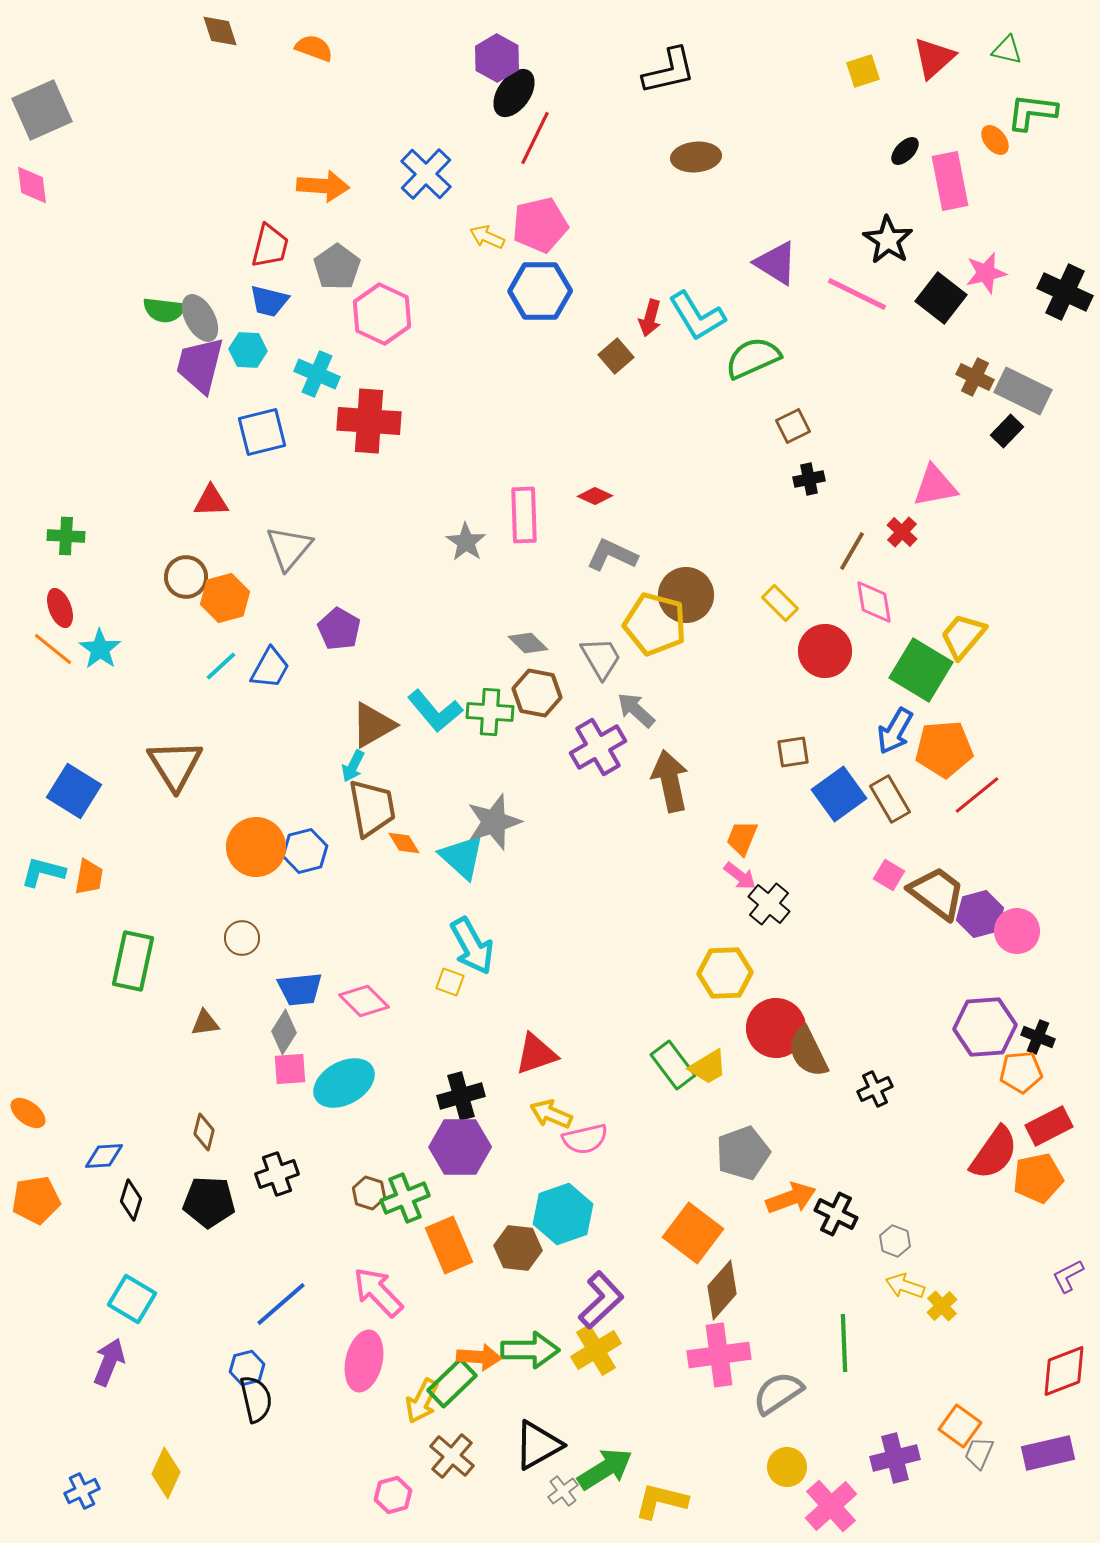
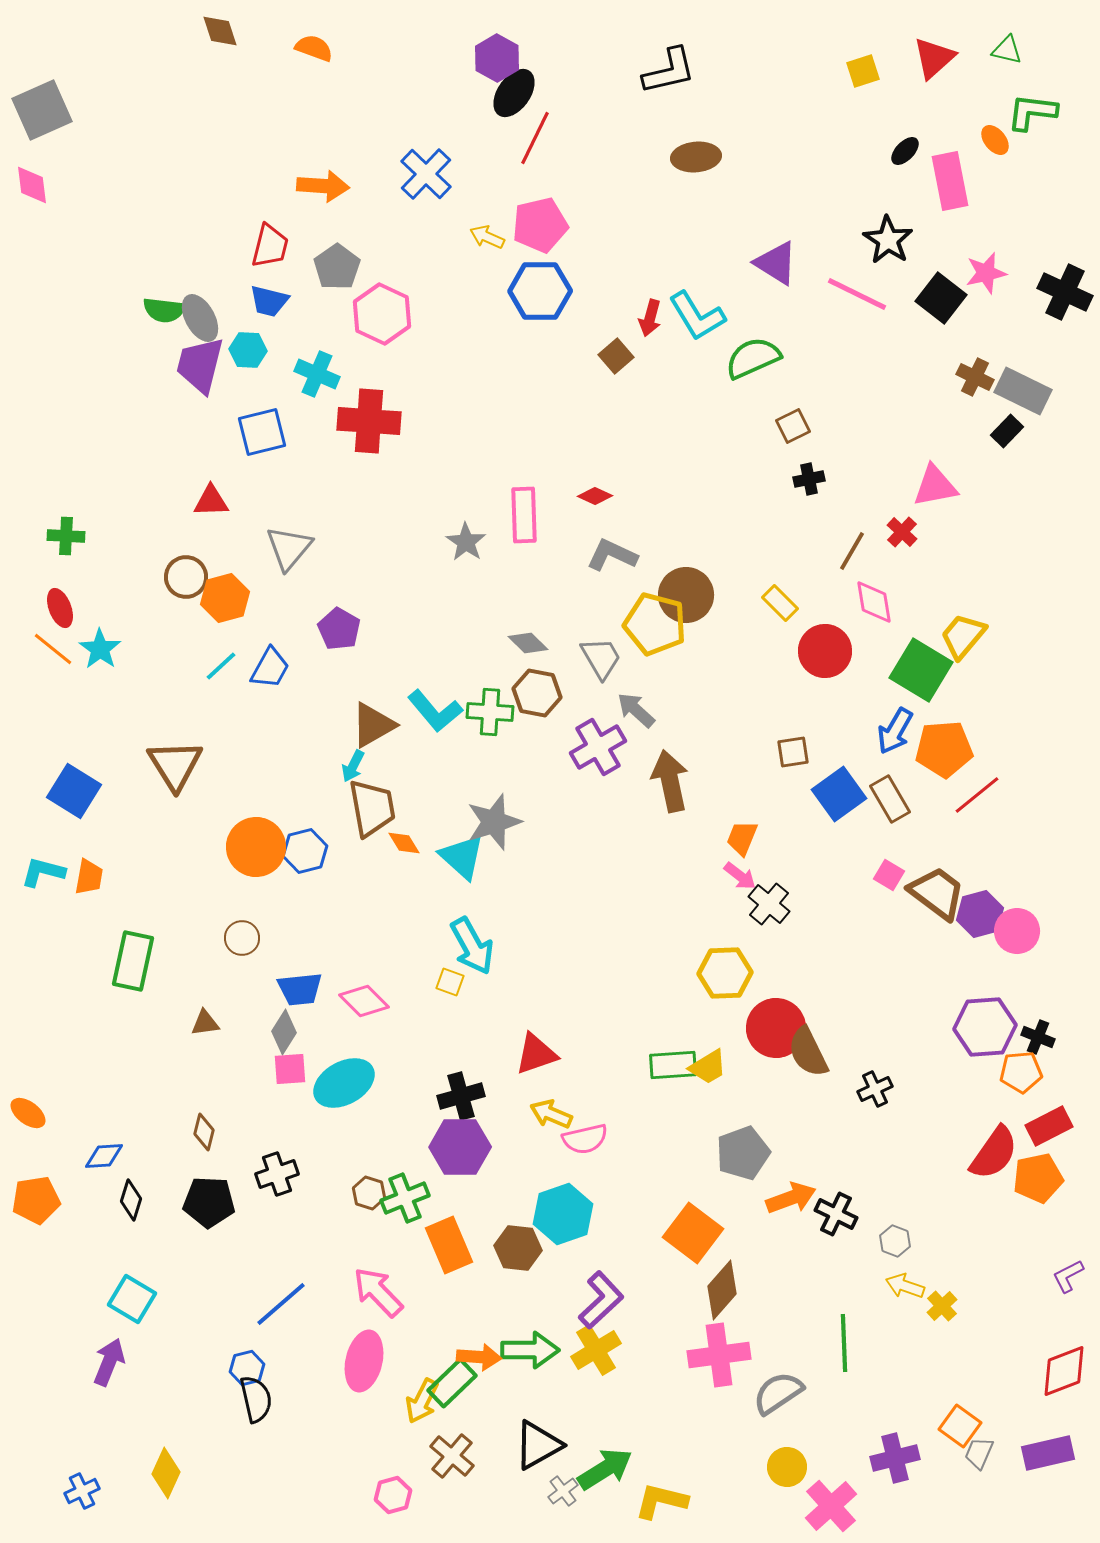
green rectangle at (673, 1065): rotated 57 degrees counterclockwise
